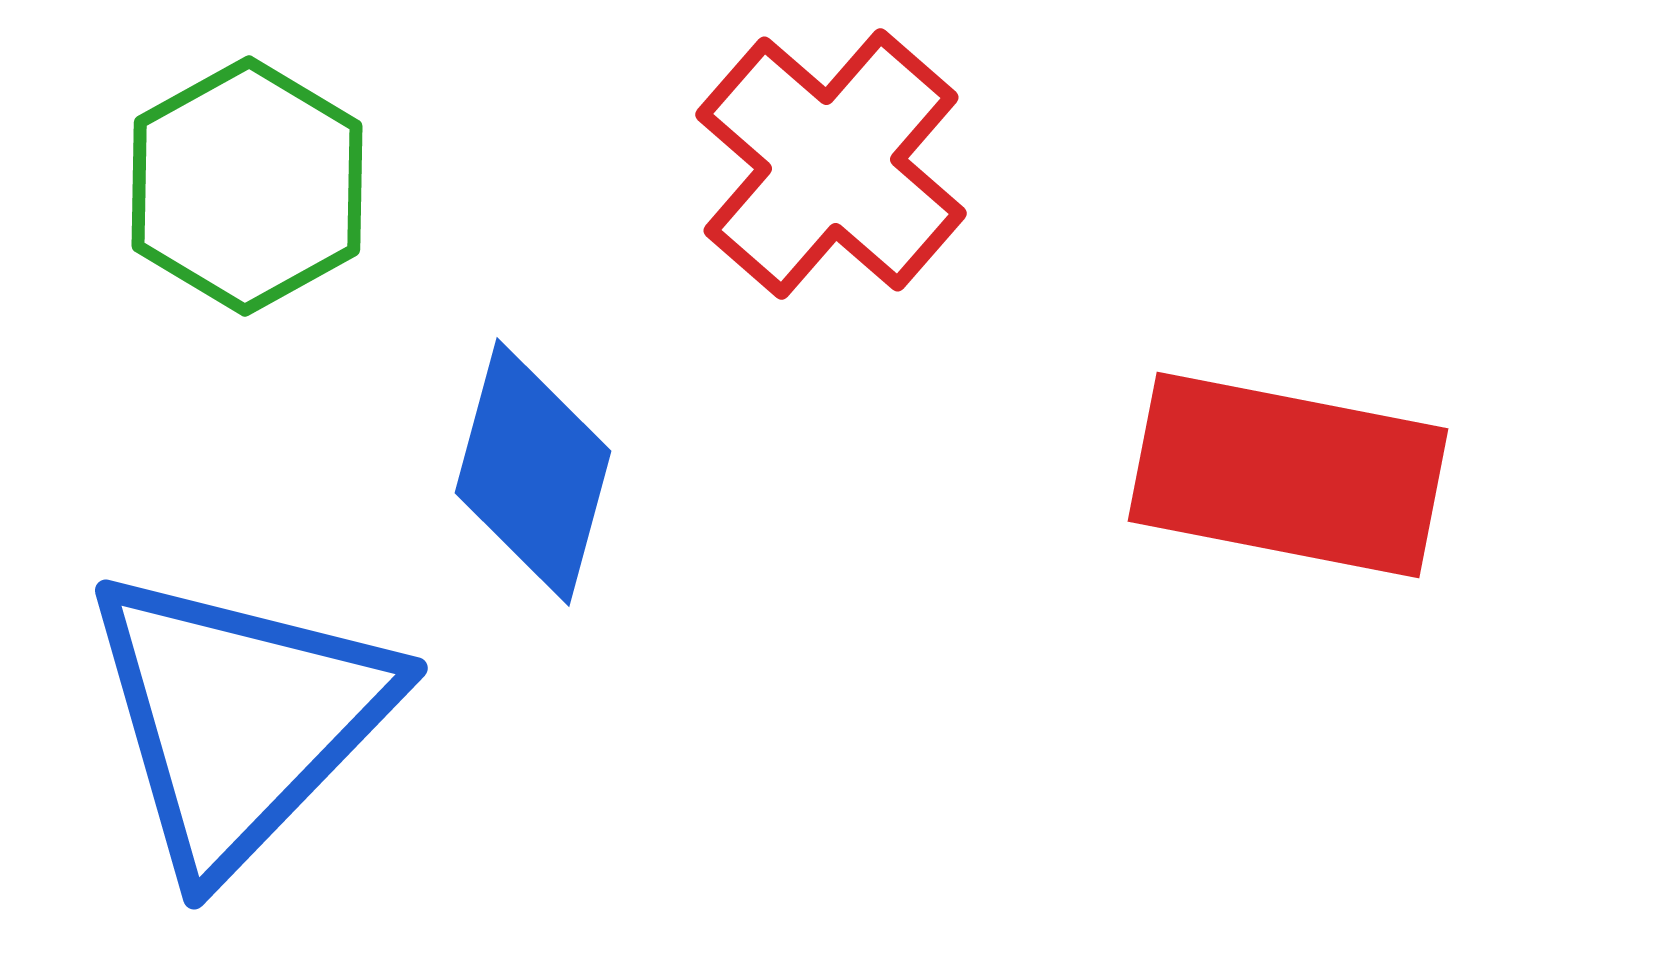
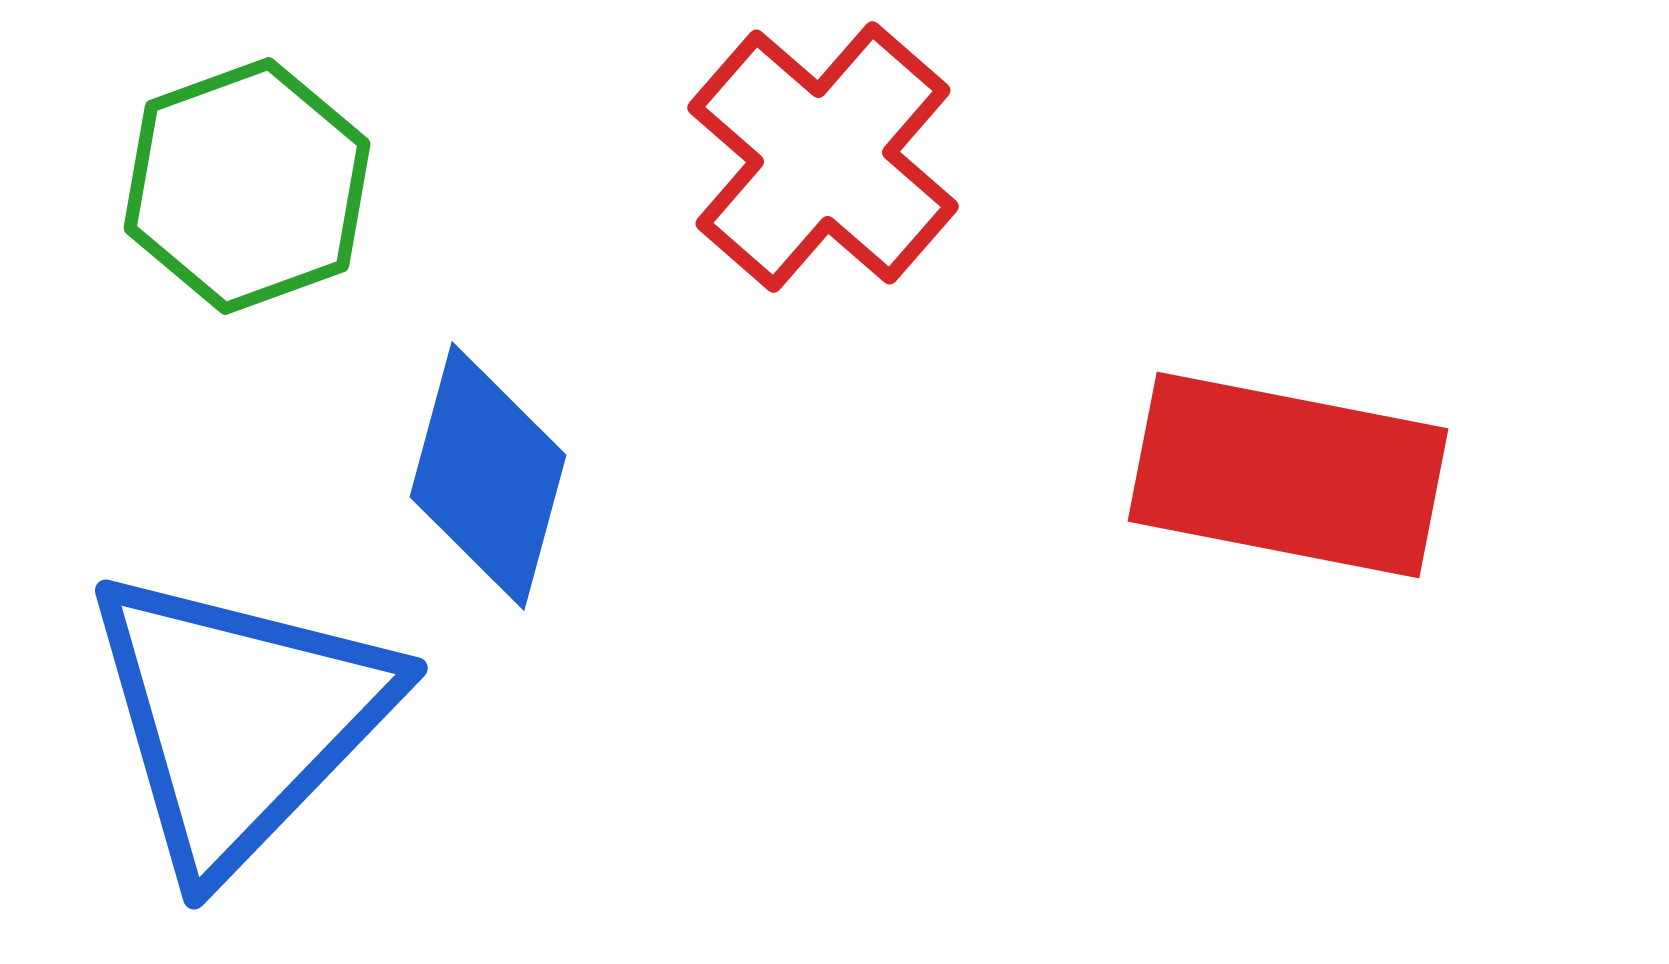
red cross: moved 8 px left, 7 px up
green hexagon: rotated 9 degrees clockwise
blue diamond: moved 45 px left, 4 px down
